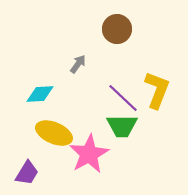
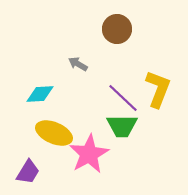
gray arrow: rotated 96 degrees counterclockwise
yellow L-shape: moved 1 px right, 1 px up
purple trapezoid: moved 1 px right, 1 px up
